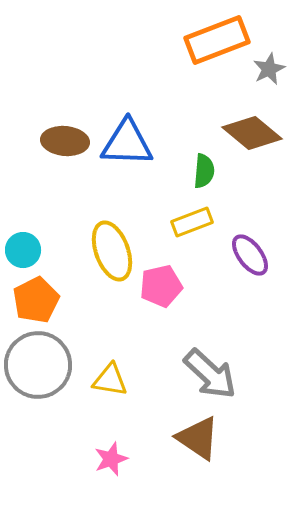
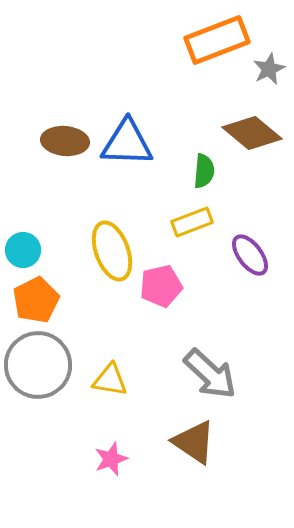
brown triangle: moved 4 px left, 4 px down
